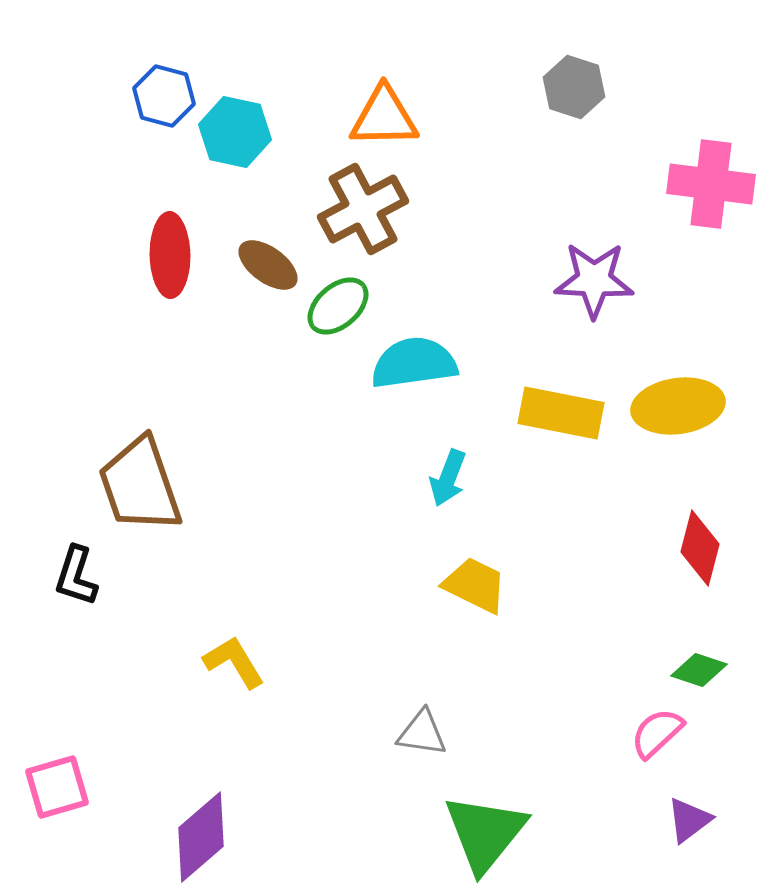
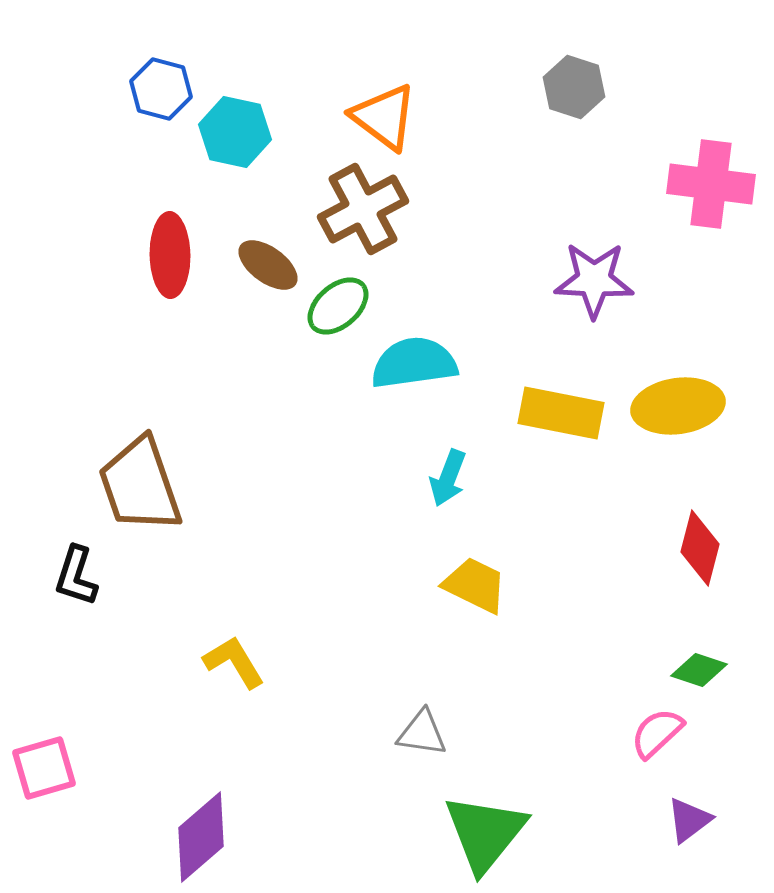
blue hexagon: moved 3 px left, 7 px up
orange triangle: rotated 38 degrees clockwise
pink square: moved 13 px left, 19 px up
